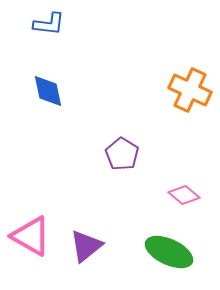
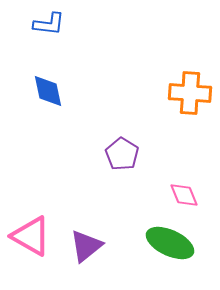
orange cross: moved 3 px down; rotated 21 degrees counterclockwise
pink diamond: rotated 28 degrees clockwise
green ellipse: moved 1 px right, 9 px up
